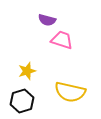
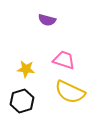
pink trapezoid: moved 2 px right, 20 px down
yellow star: moved 1 px left, 2 px up; rotated 24 degrees clockwise
yellow semicircle: rotated 12 degrees clockwise
